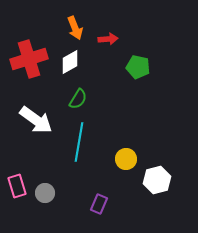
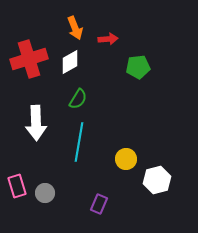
green pentagon: rotated 20 degrees counterclockwise
white arrow: moved 3 px down; rotated 52 degrees clockwise
